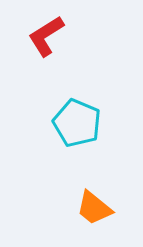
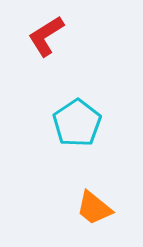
cyan pentagon: rotated 15 degrees clockwise
